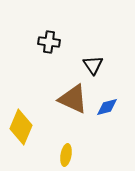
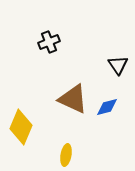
black cross: rotated 30 degrees counterclockwise
black triangle: moved 25 px right
